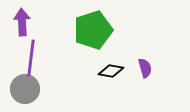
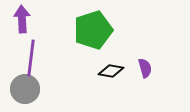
purple arrow: moved 3 px up
